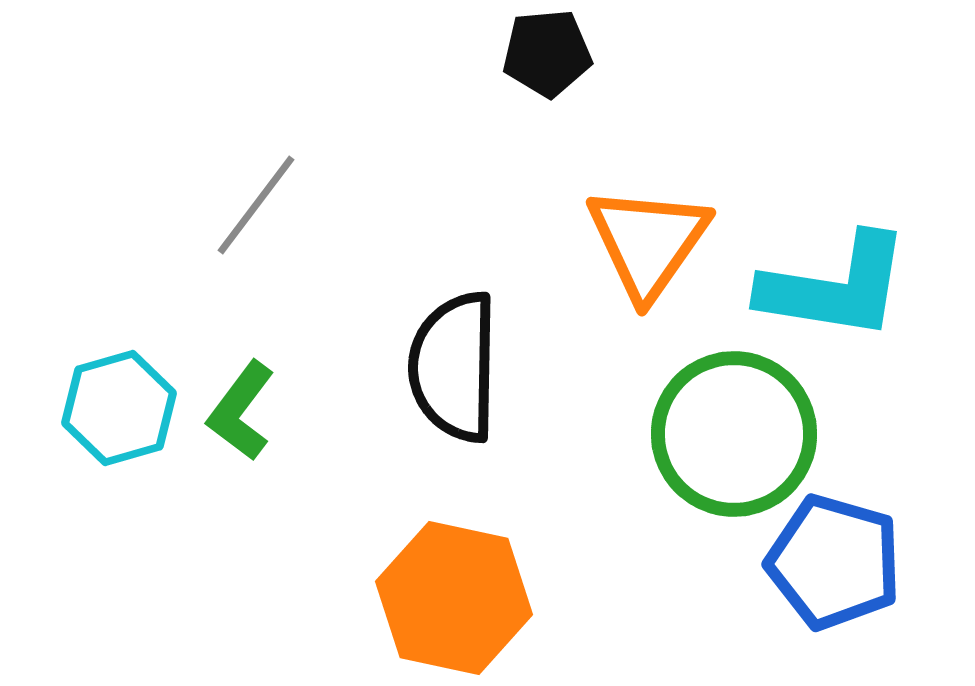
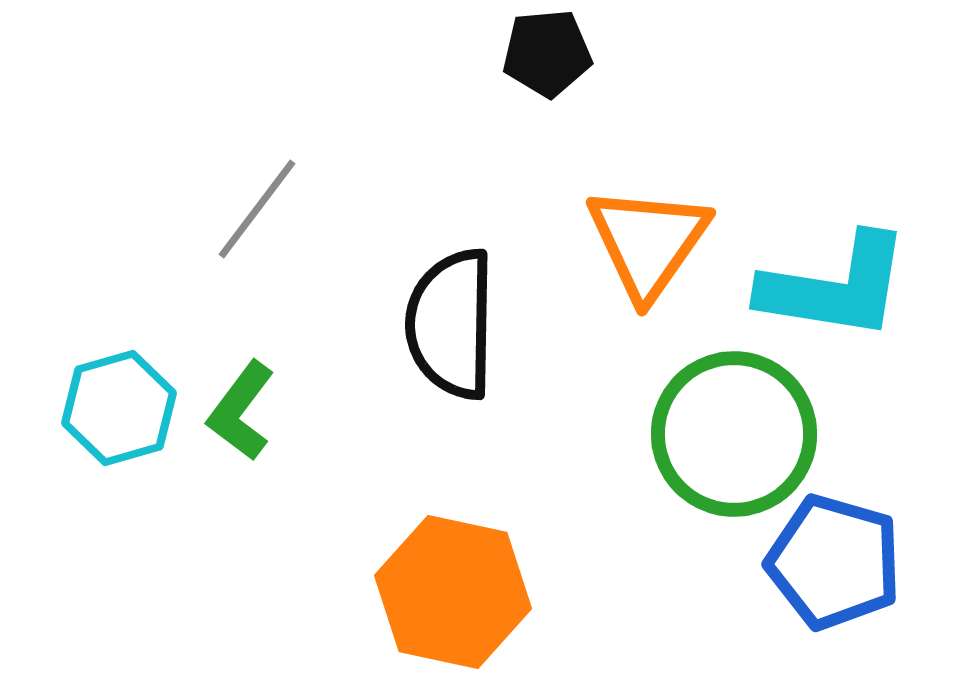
gray line: moved 1 px right, 4 px down
black semicircle: moved 3 px left, 43 px up
orange hexagon: moved 1 px left, 6 px up
